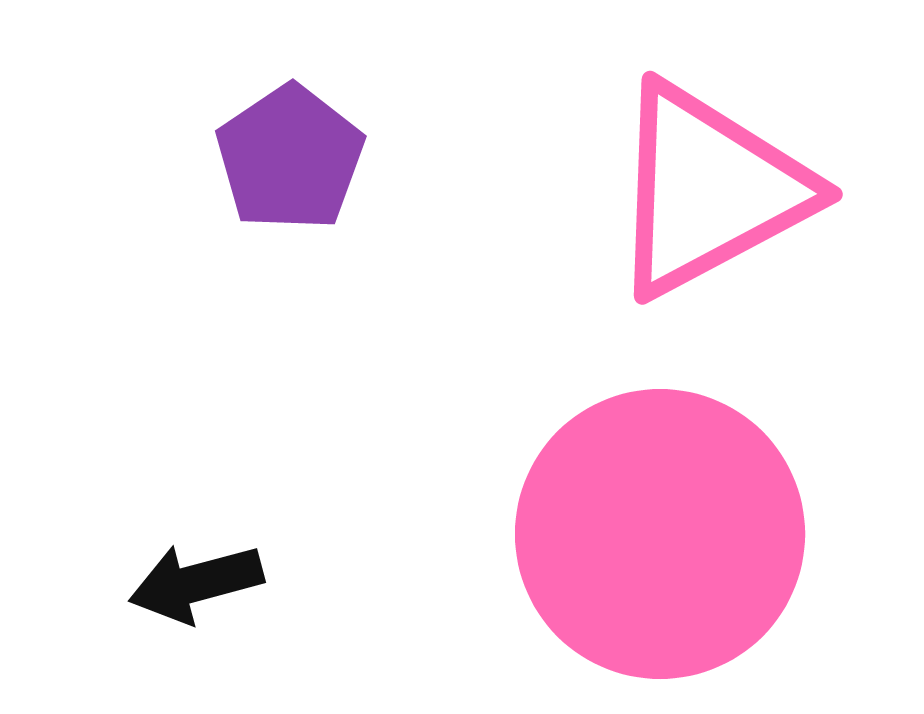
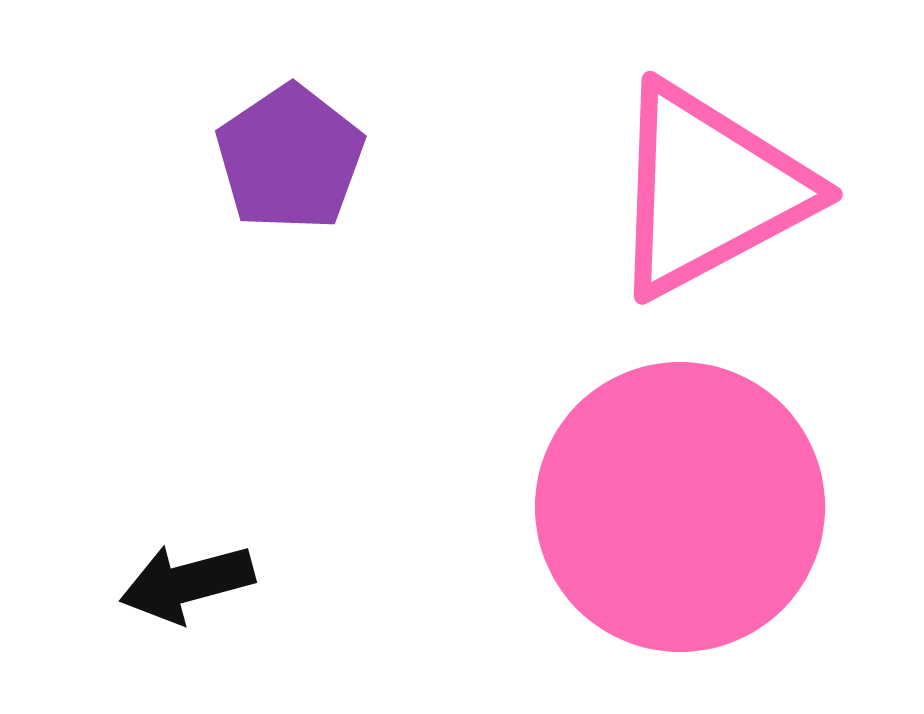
pink circle: moved 20 px right, 27 px up
black arrow: moved 9 px left
